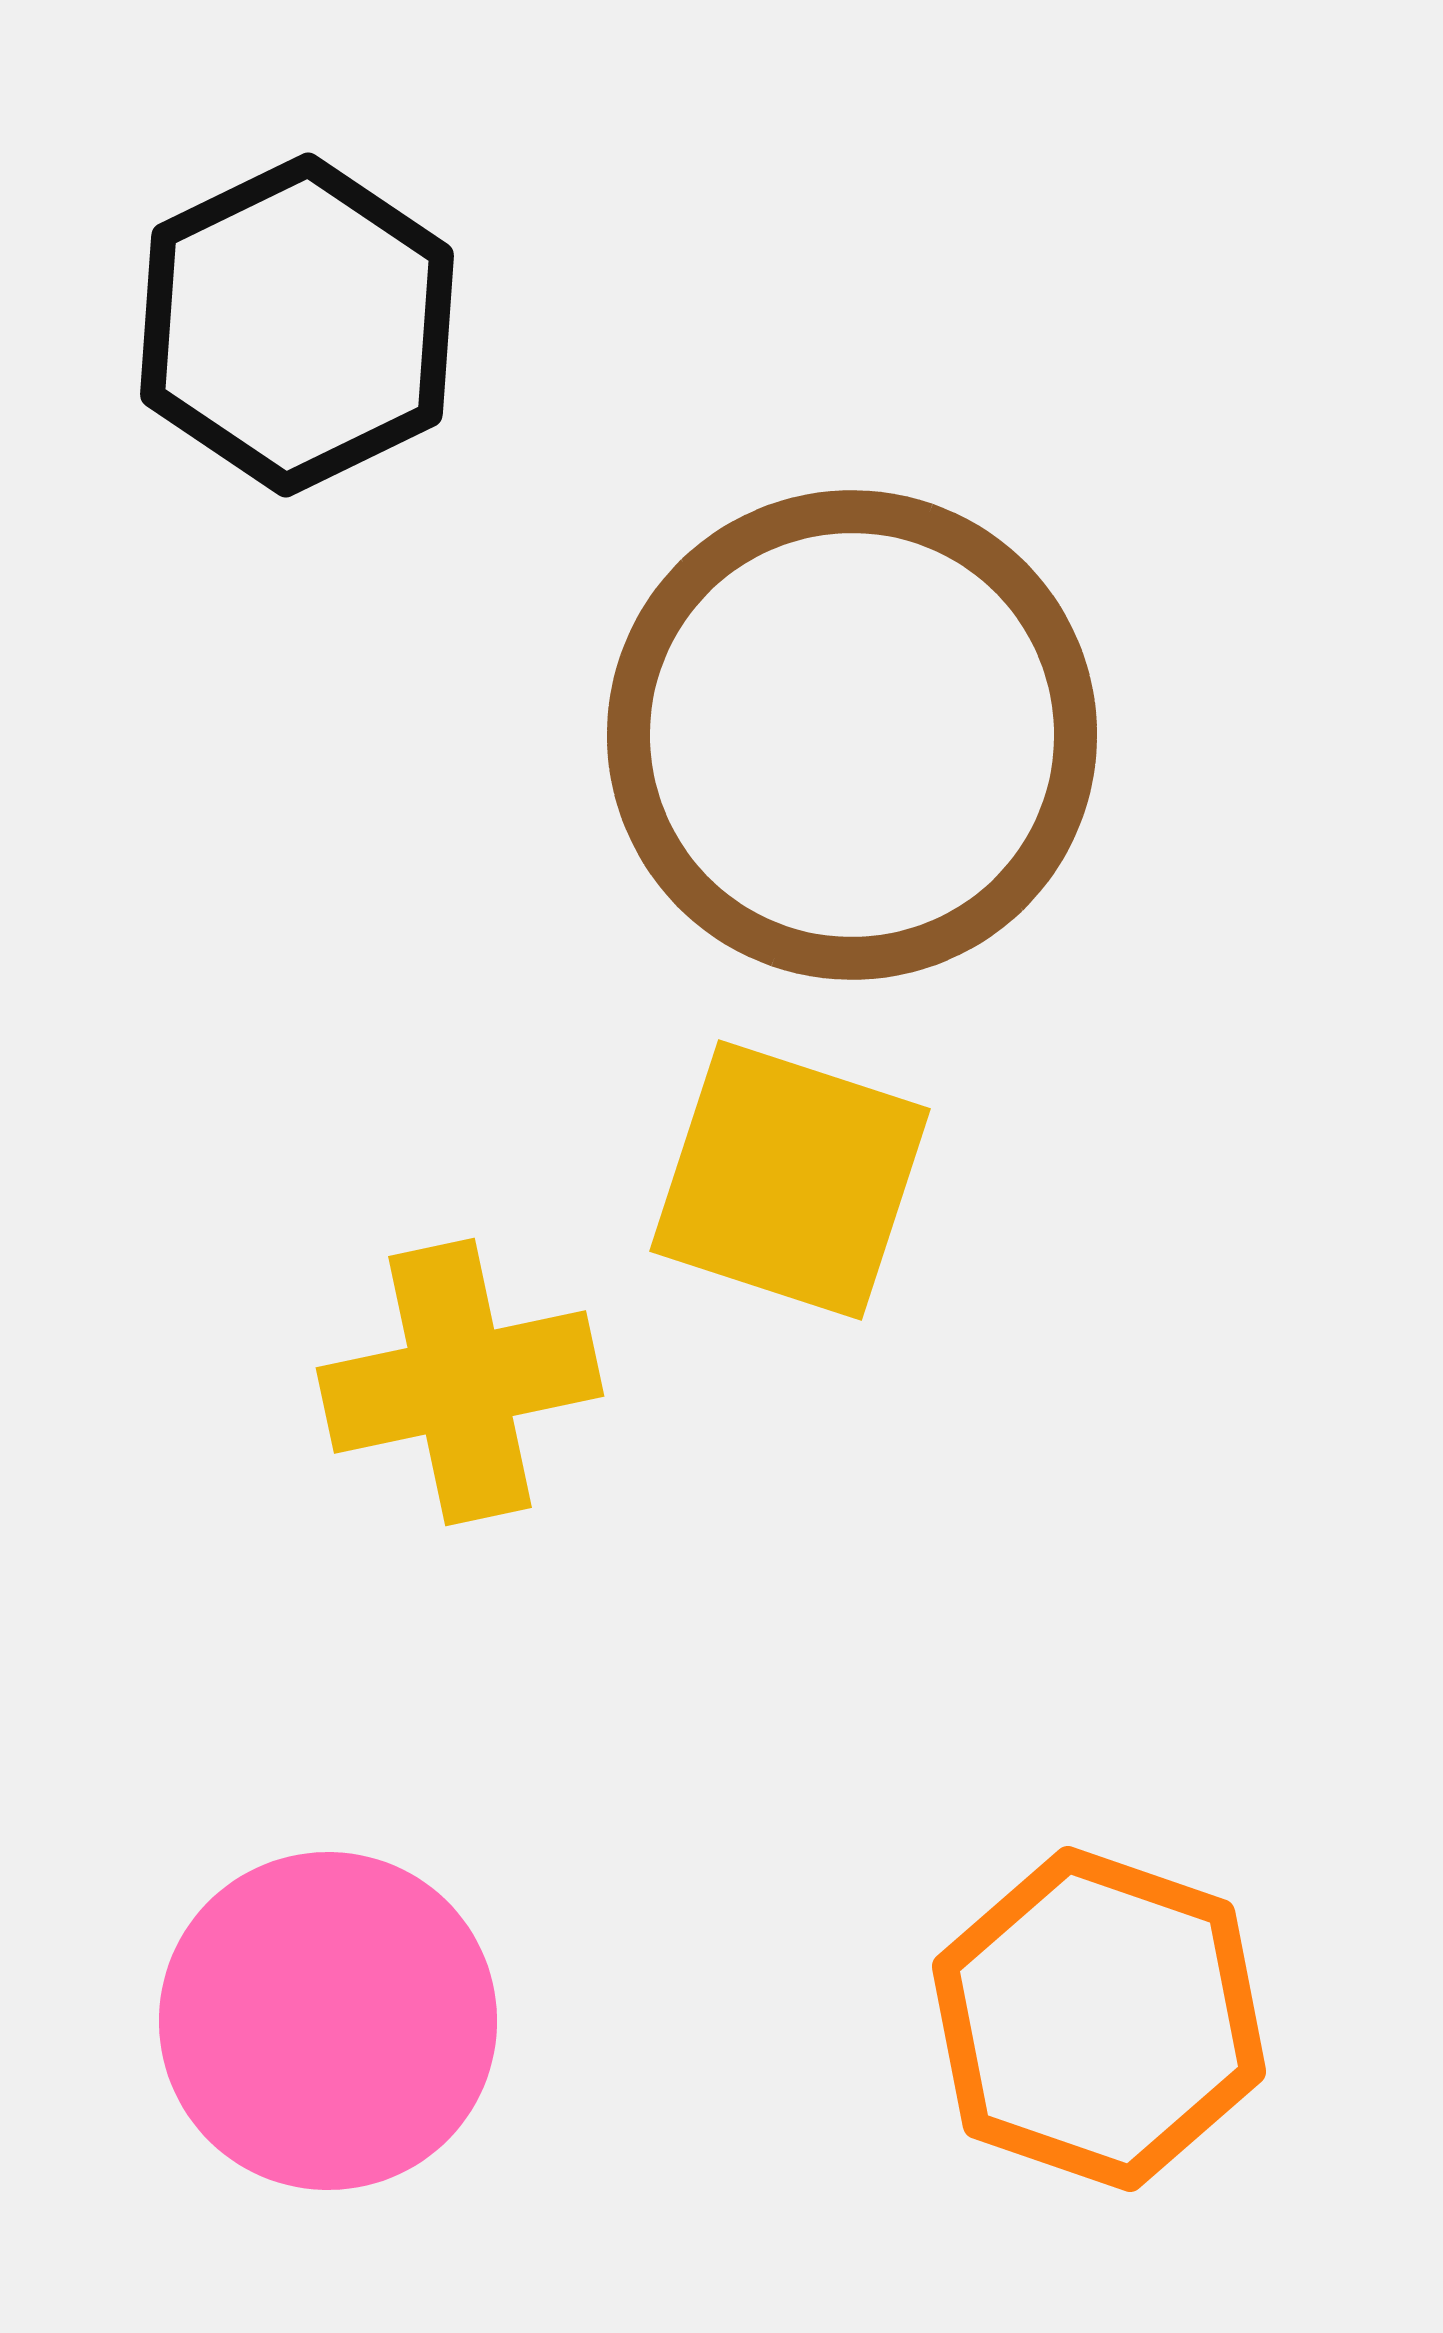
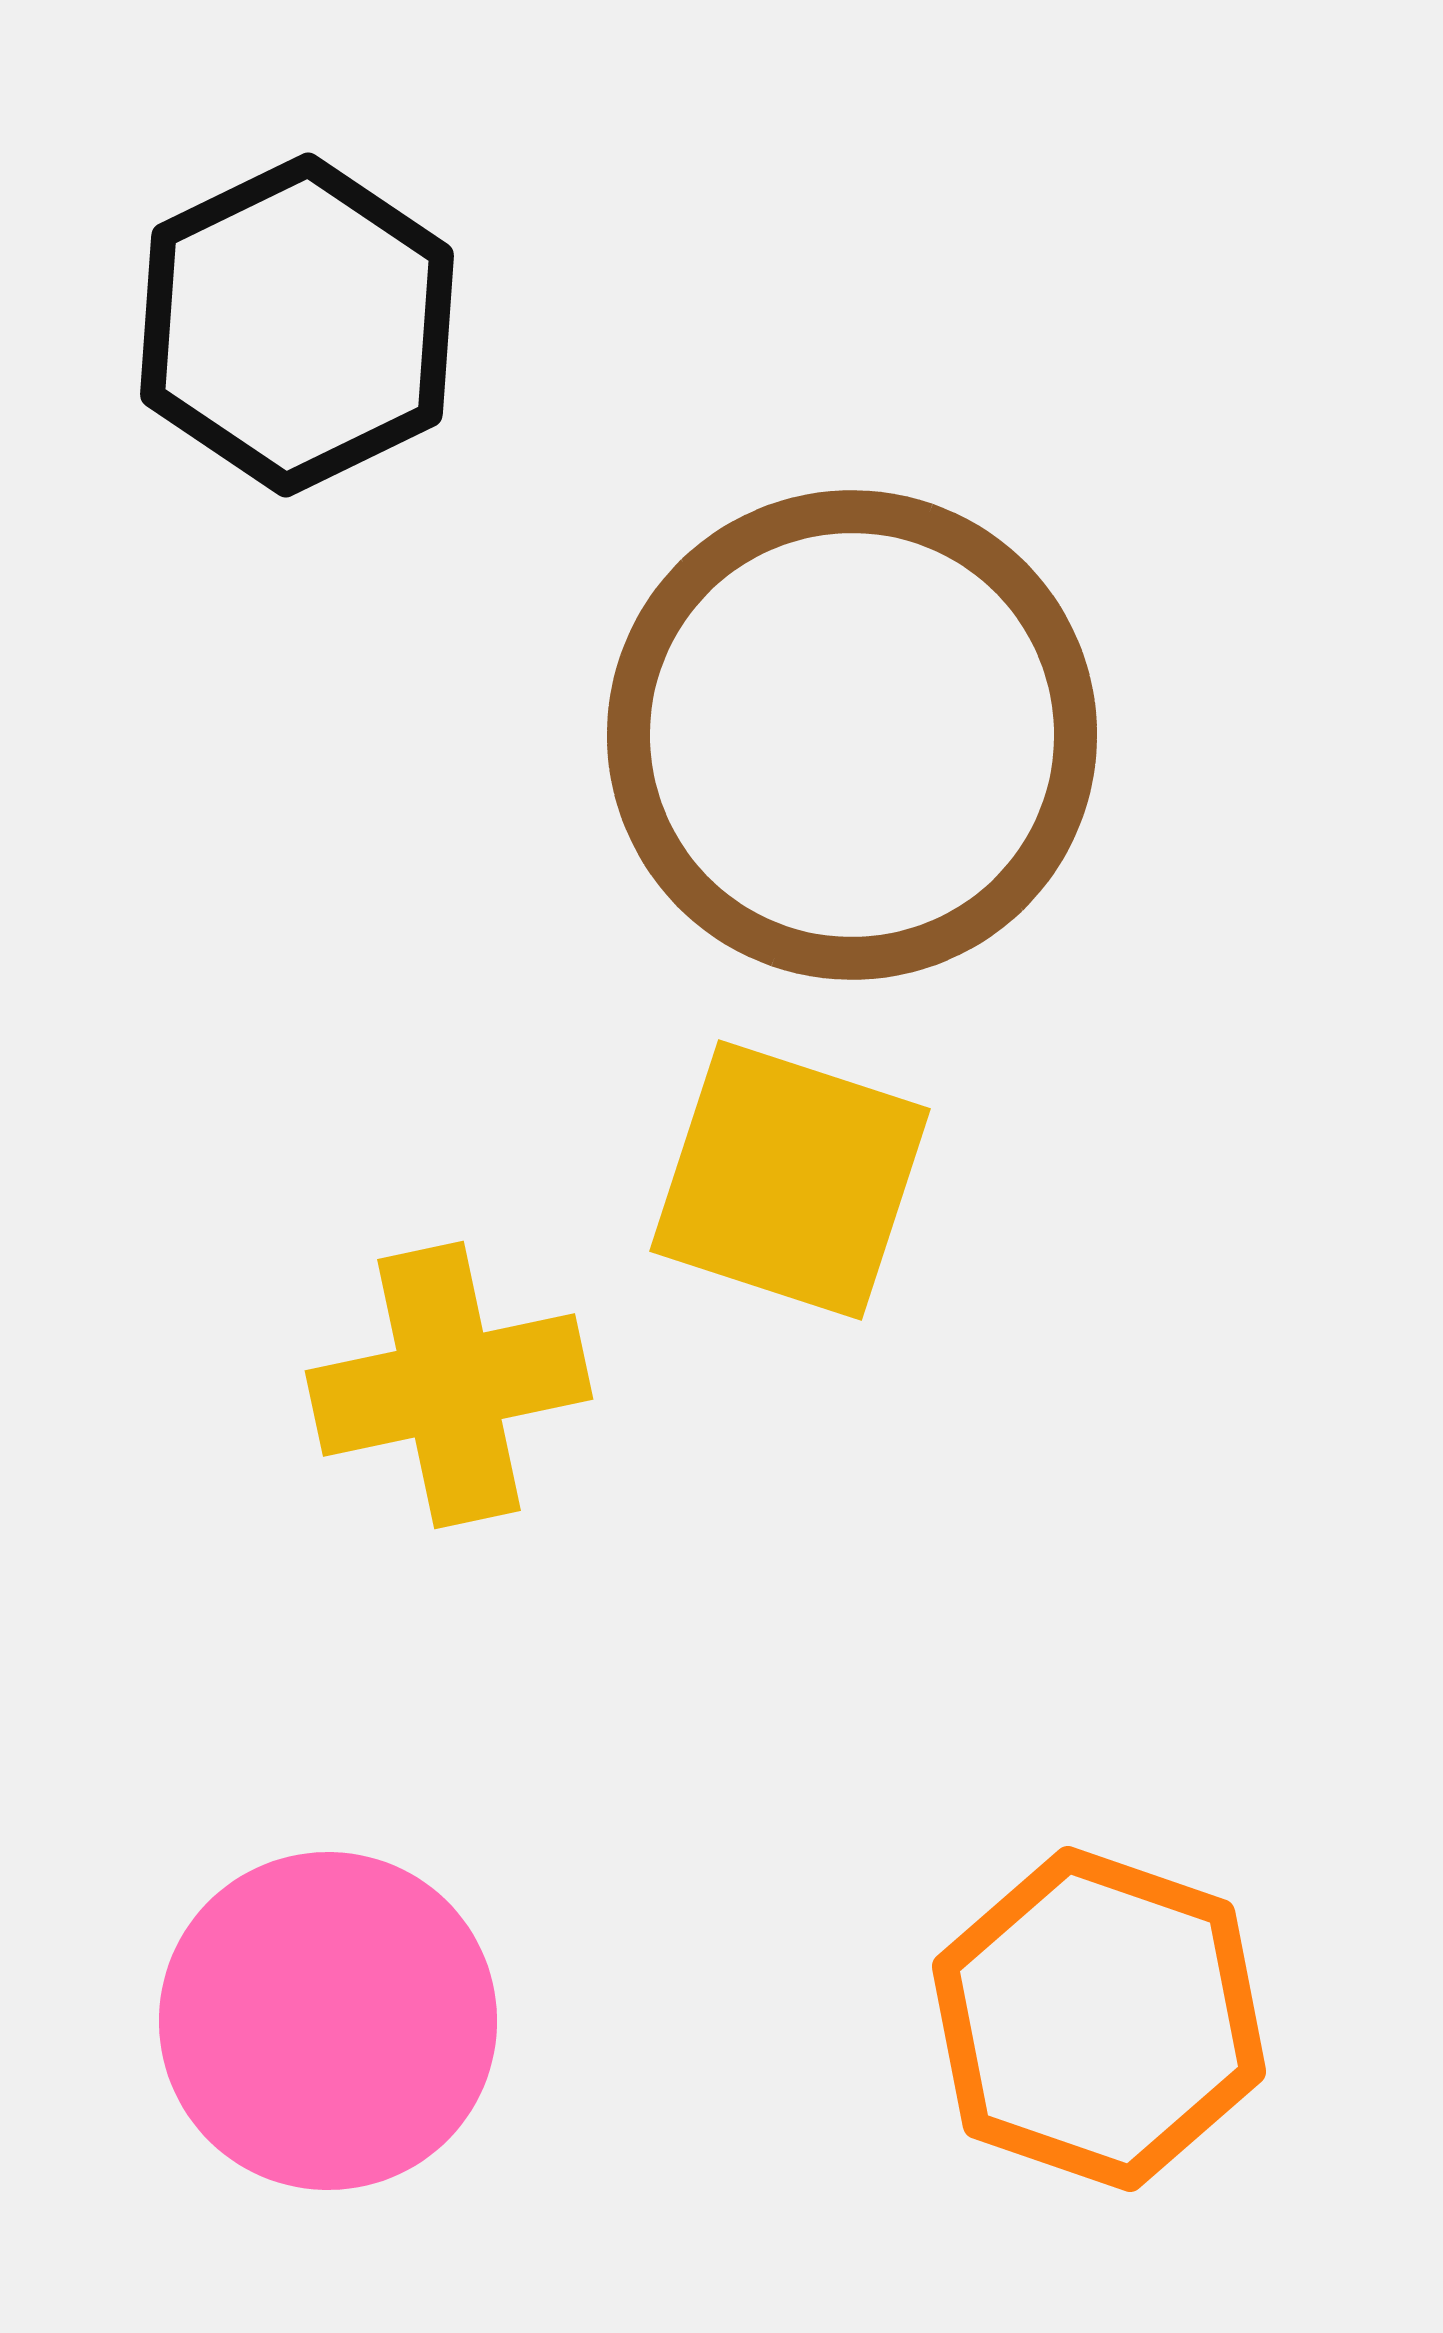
yellow cross: moved 11 px left, 3 px down
